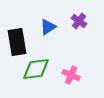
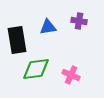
purple cross: rotated 28 degrees counterclockwise
blue triangle: rotated 24 degrees clockwise
black rectangle: moved 2 px up
